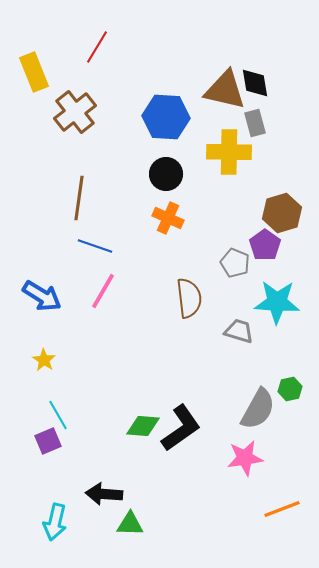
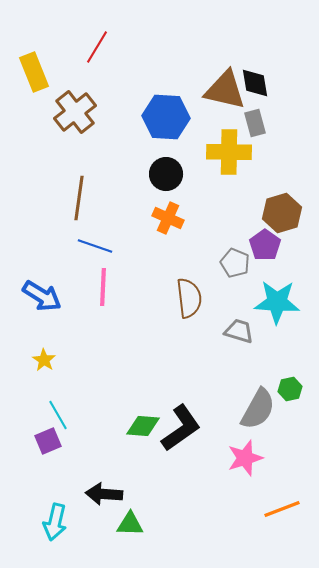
pink line: moved 4 px up; rotated 27 degrees counterclockwise
pink star: rotated 9 degrees counterclockwise
